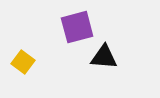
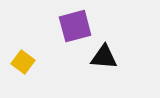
purple square: moved 2 px left, 1 px up
